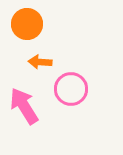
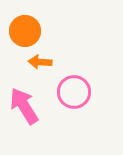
orange circle: moved 2 px left, 7 px down
pink circle: moved 3 px right, 3 px down
